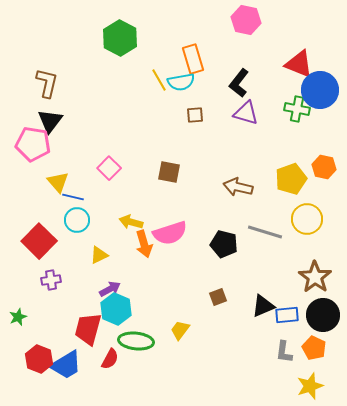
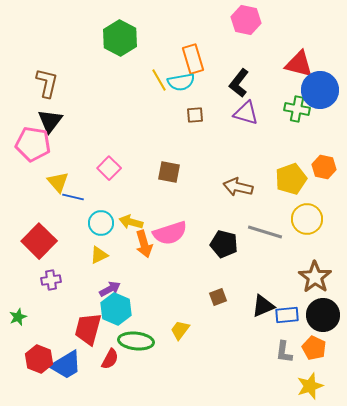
red triangle at (299, 64): rotated 8 degrees counterclockwise
cyan circle at (77, 220): moved 24 px right, 3 px down
